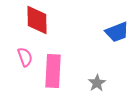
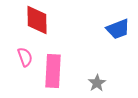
blue trapezoid: moved 1 px right, 3 px up
